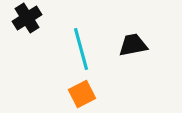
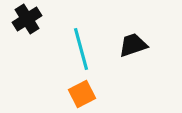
black cross: moved 1 px down
black trapezoid: rotated 8 degrees counterclockwise
